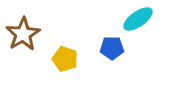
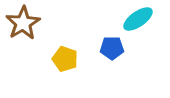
brown star: moved 11 px up
